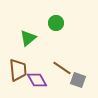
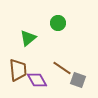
green circle: moved 2 px right
